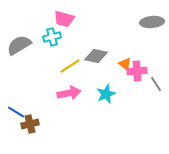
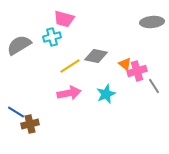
pink cross: rotated 12 degrees counterclockwise
gray line: moved 2 px left, 2 px down
